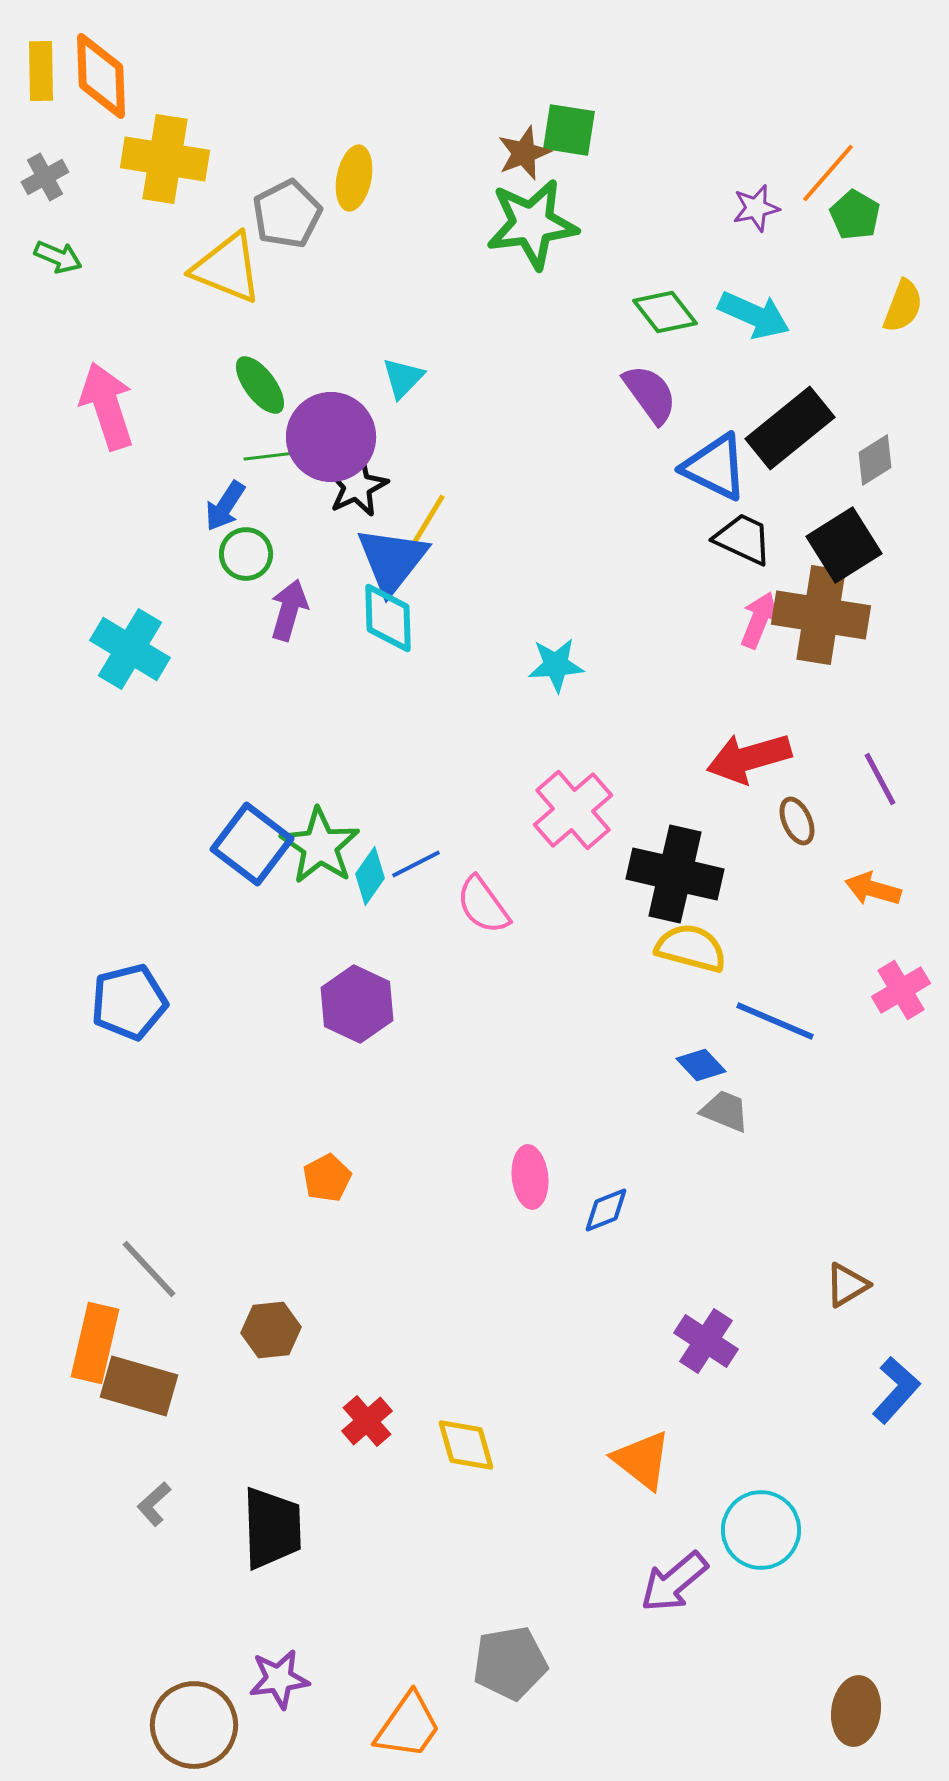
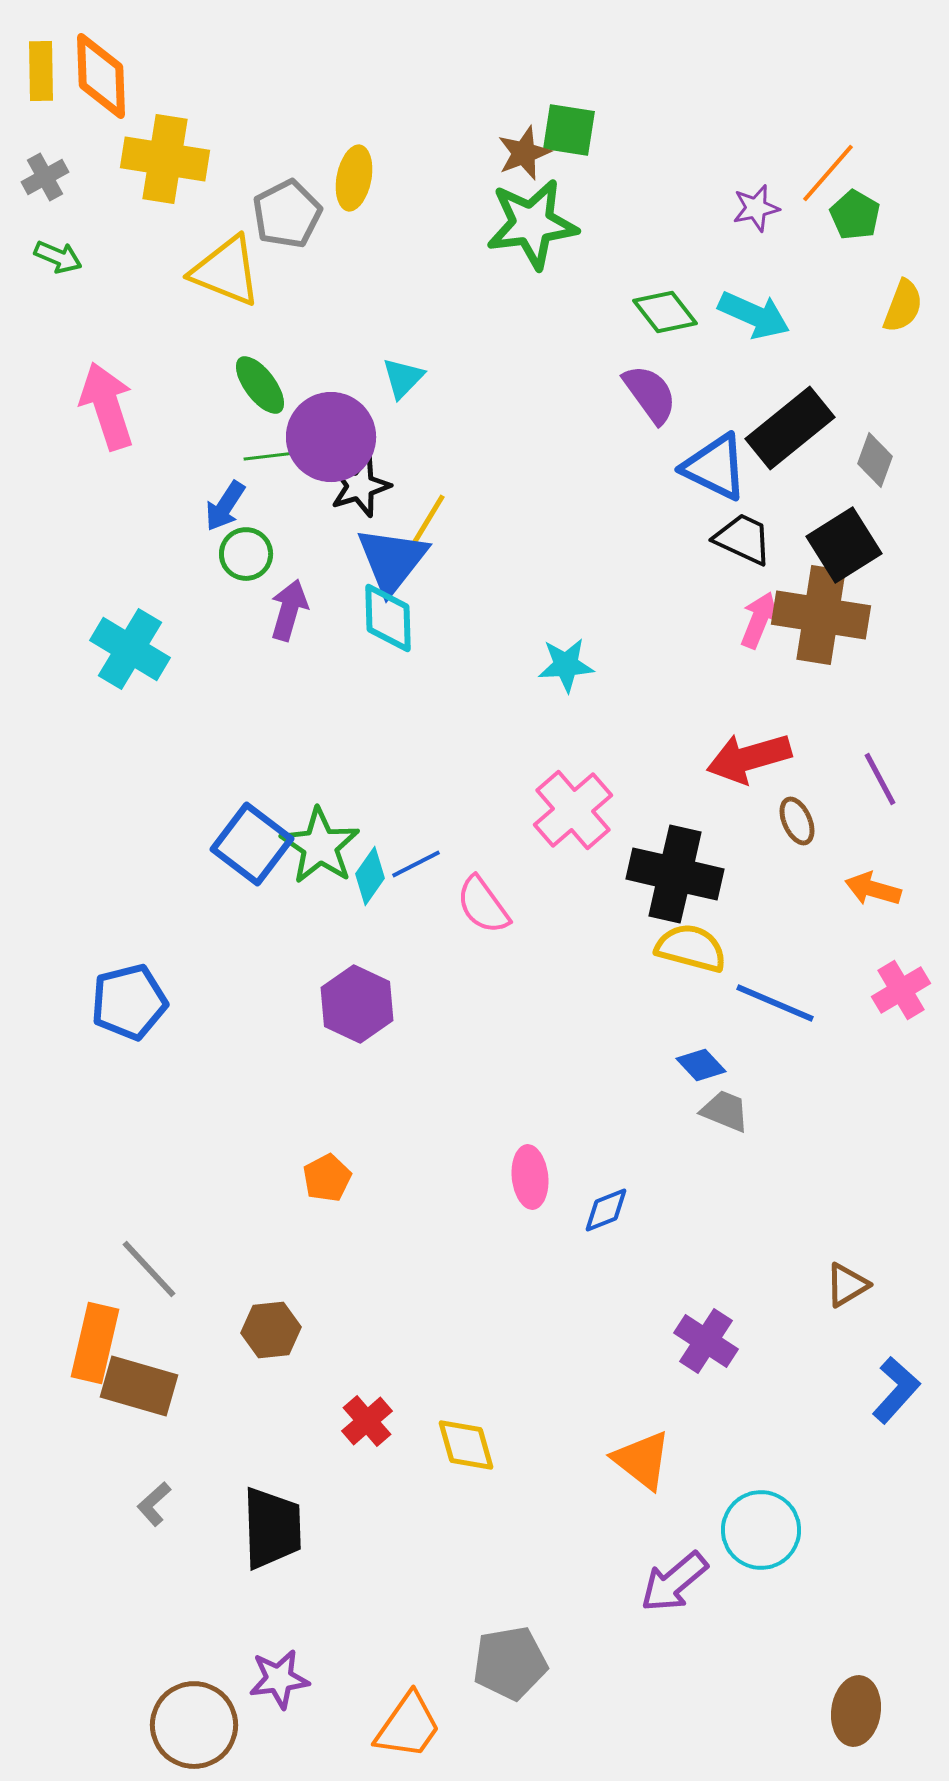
yellow triangle at (227, 268): moved 1 px left, 3 px down
gray diamond at (875, 460): rotated 38 degrees counterclockwise
black star at (357, 486): moved 3 px right; rotated 8 degrees clockwise
cyan star at (556, 665): moved 10 px right
blue line at (775, 1021): moved 18 px up
